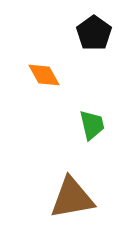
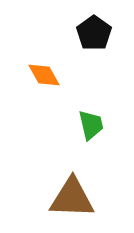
green trapezoid: moved 1 px left
brown triangle: rotated 12 degrees clockwise
